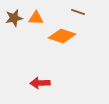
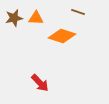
red arrow: rotated 132 degrees counterclockwise
